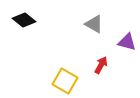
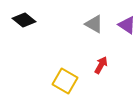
purple triangle: moved 17 px up; rotated 18 degrees clockwise
